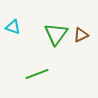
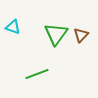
brown triangle: rotated 21 degrees counterclockwise
